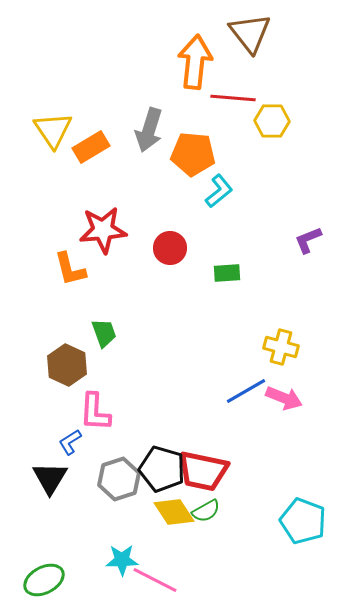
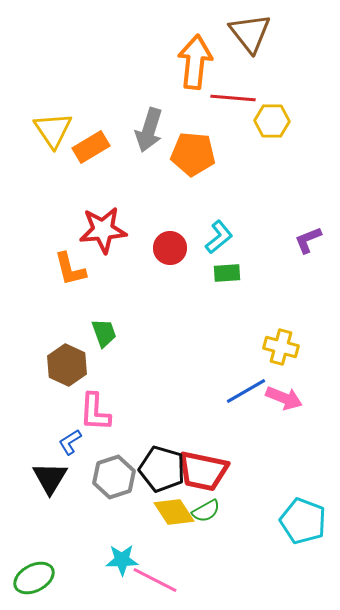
cyan L-shape: moved 46 px down
gray hexagon: moved 5 px left, 2 px up
green ellipse: moved 10 px left, 2 px up
